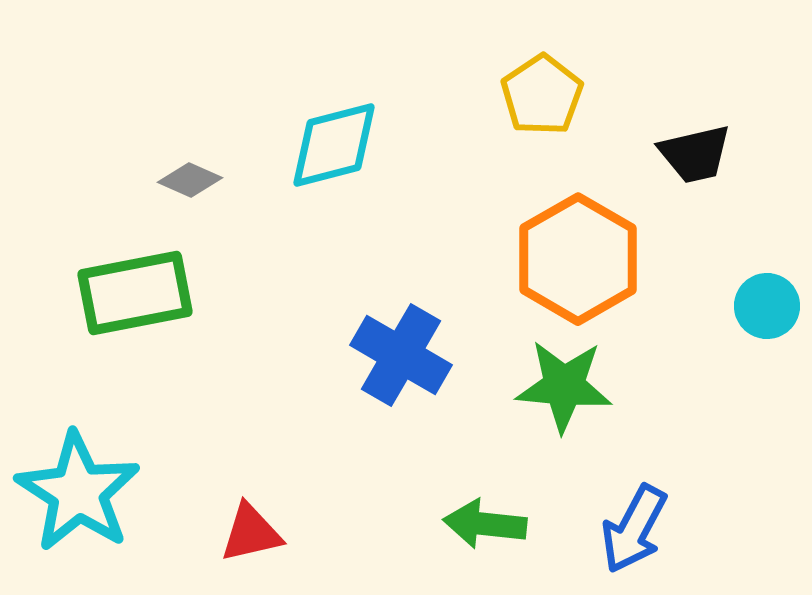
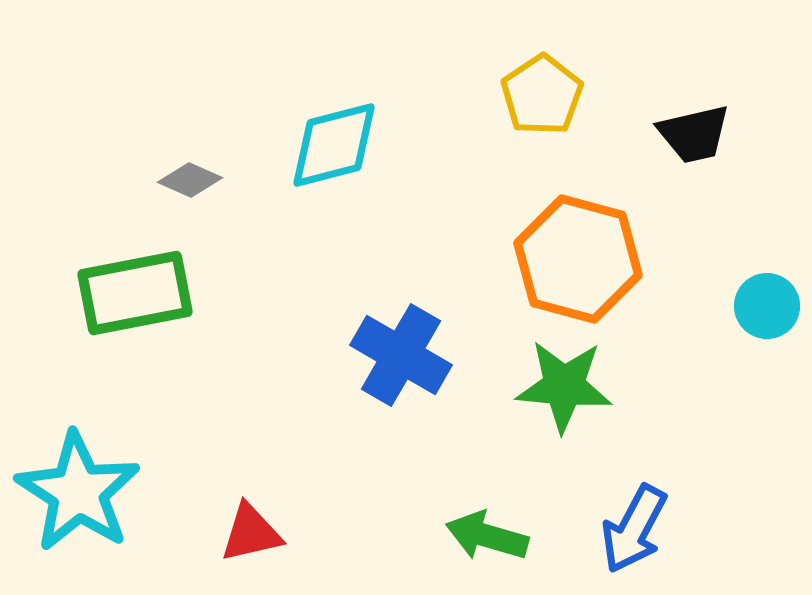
black trapezoid: moved 1 px left, 20 px up
orange hexagon: rotated 15 degrees counterclockwise
green arrow: moved 2 px right, 12 px down; rotated 10 degrees clockwise
